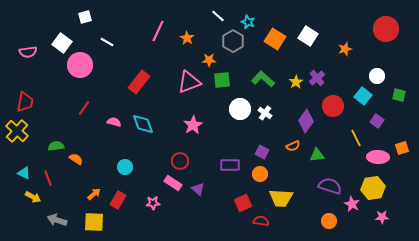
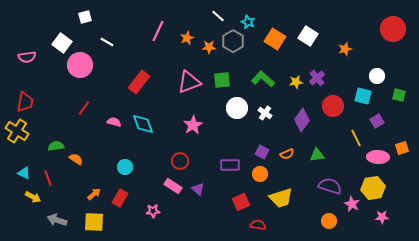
red circle at (386, 29): moved 7 px right
orange star at (187, 38): rotated 16 degrees clockwise
pink semicircle at (28, 52): moved 1 px left, 5 px down
orange star at (209, 60): moved 13 px up
yellow star at (296, 82): rotated 24 degrees clockwise
cyan square at (363, 96): rotated 24 degrees counterclockwise
white circle at (240, 109): moved 3 px left, 1 px up
purple diamond at (306, 121): moved 4 px left, 1 px up
purple square at (377, 121): rotated 24 degrees clockwise
yellow cross at (17, 131): rotated 10 degrees counterclockwise
orange semicircle at (293, 146): moved 6 px left, 8 px down
pink rectangle at (173, 183): moved 3 px down
yellow trapezoid at (281, 198): rotated 20 degrees counterclockwise
red rectangle at (118, 200): moved 2 px right, 2 px up
pink star at (153, 203): moved 8 px down
red square at (243, 203): moved 2 px left, 1 px up
red semicircle at (261, 221): moved 3 px left, 4 px down
